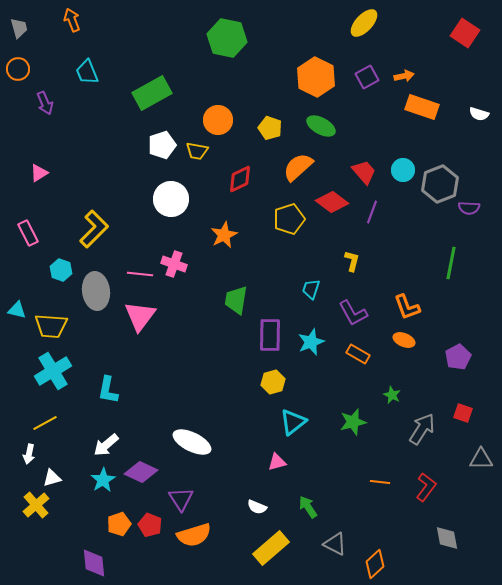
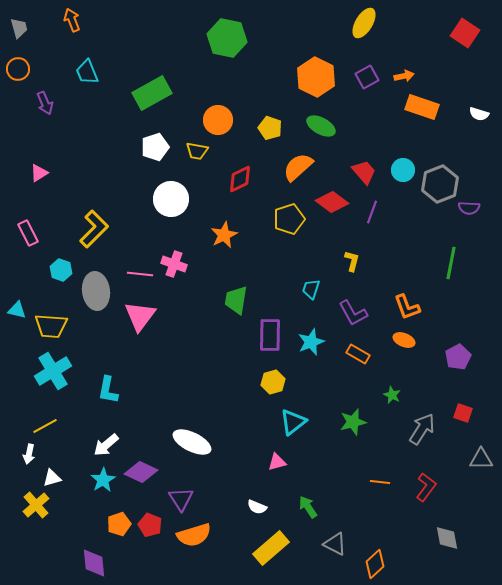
yellow ellipse at (364, 23): rotated 12 degrees counterclockwise
white pentagon at (162, 145): moved 7 px left, 2 px down
yellow line at (45, 423): moved 3 px down
